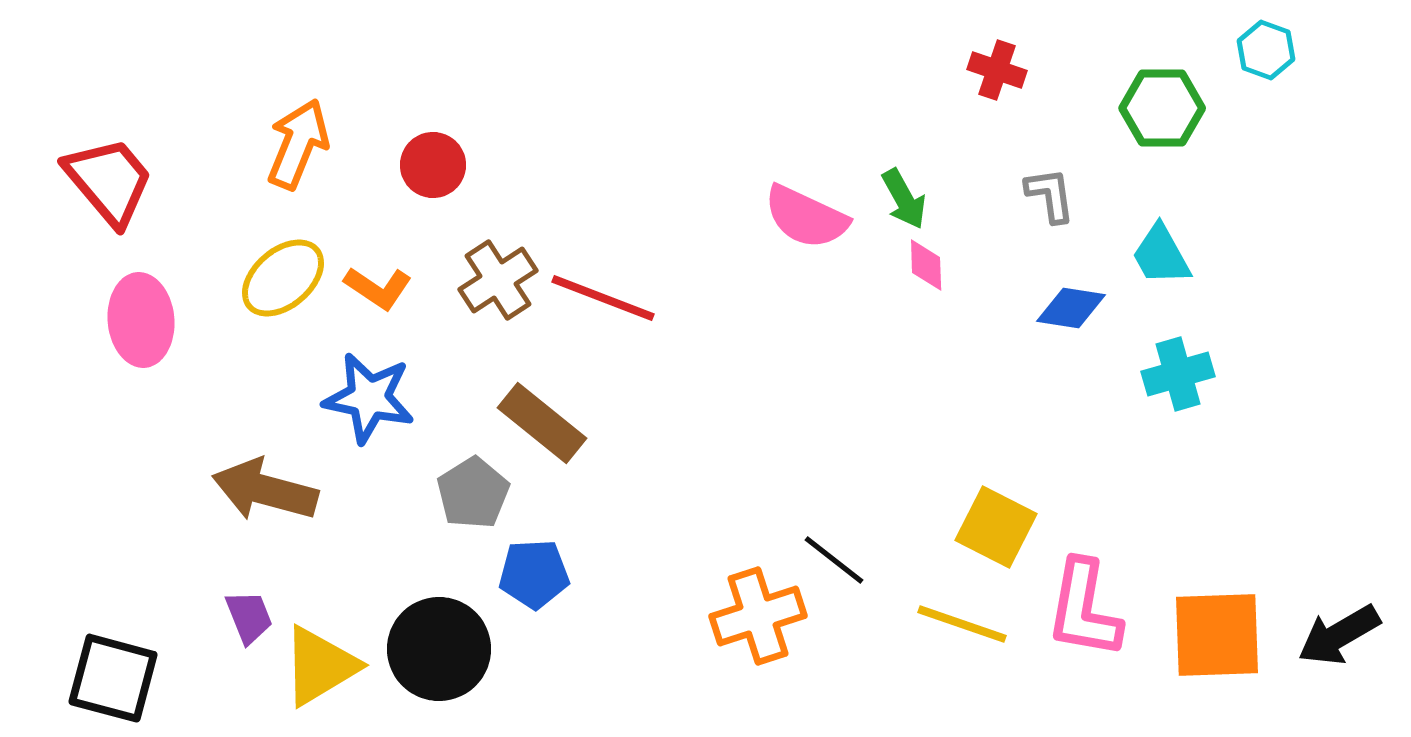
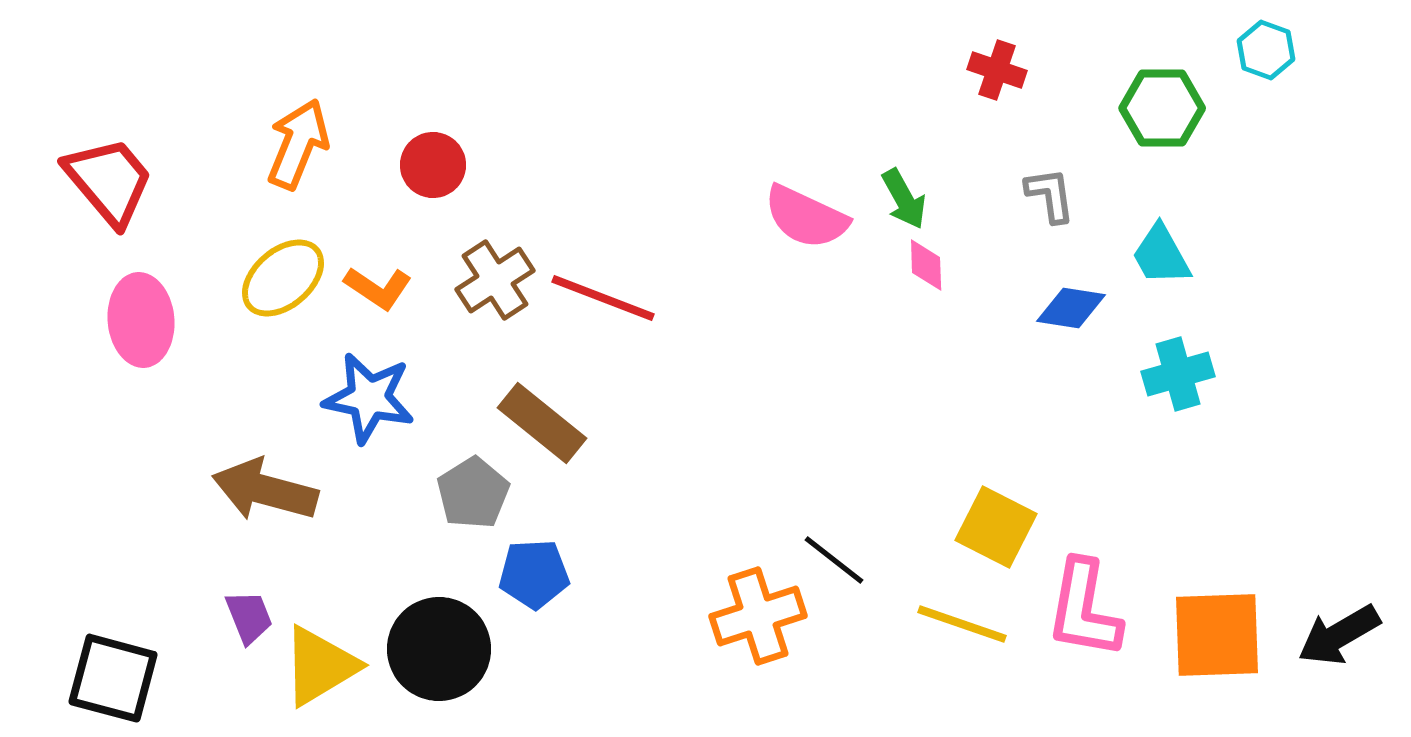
brown cross: moved 3 px left
